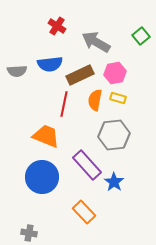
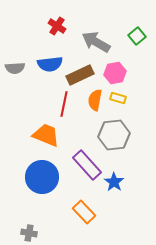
green square: moved 4 px left
gray semicircle: moved 2 px left, 3 px up
orange trapezoid: moved 1 px up
